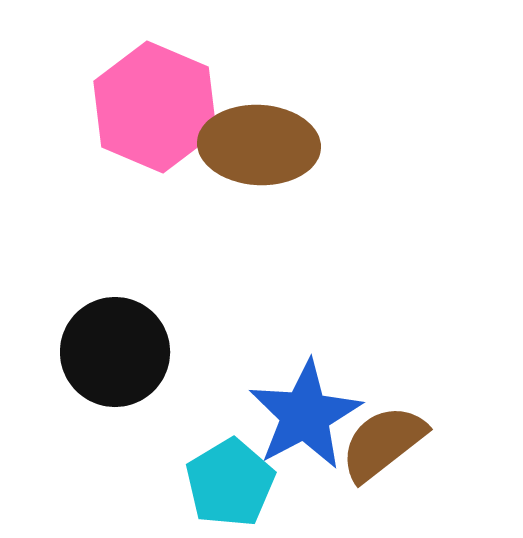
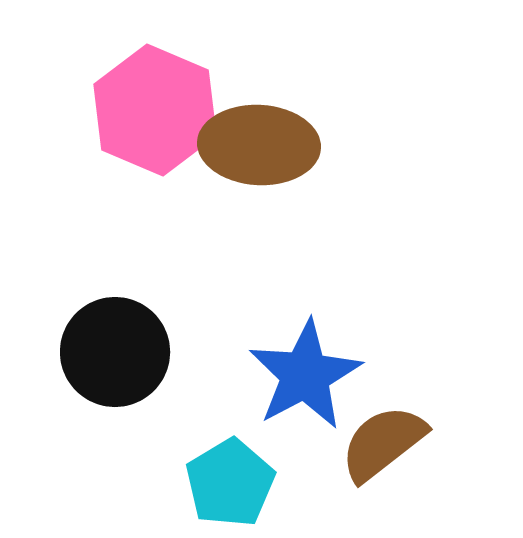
pink hexagon: moved 3 px down
blue star: moved 40 px up
